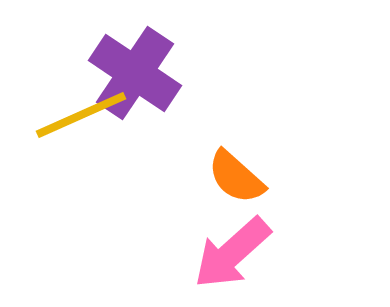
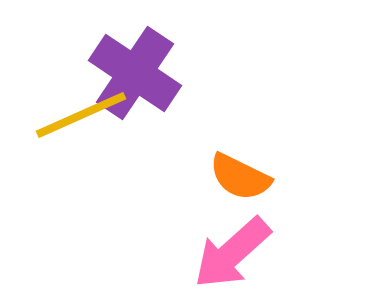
orange semicircle: moved 4 px right; rotated 16 degrees counterclockwise
